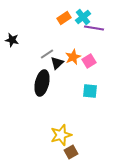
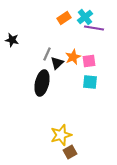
cyan cross: moved 2 px right
gray line: rotated 32 degrees counterclockwise
pink square: rotated 24 degrees clockwise
cyan square: moved 9 px up
brown square: moved 1 px left
